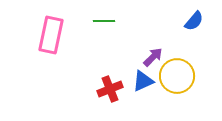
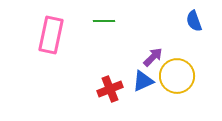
blue semicircle: rotated 120 degrees clockwise
